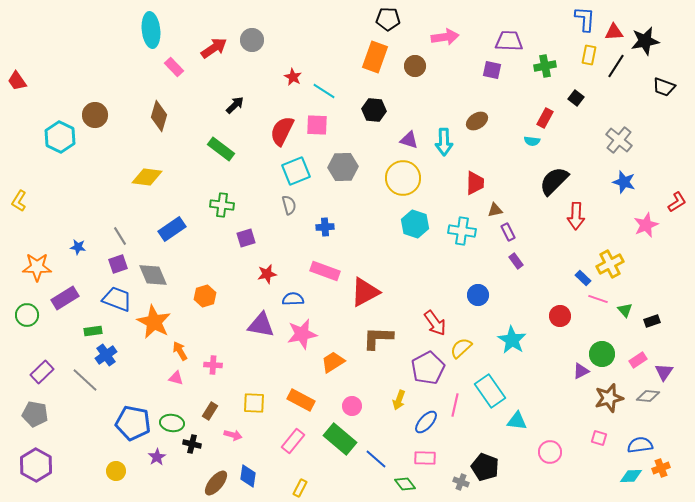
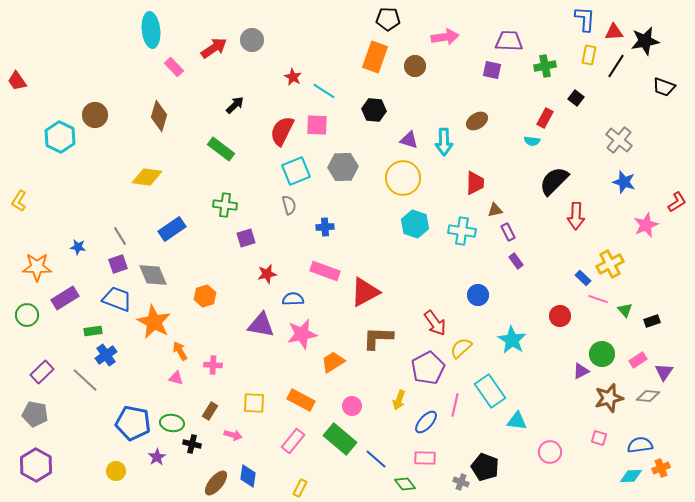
green cross at (222, 205): moved 3 px right
